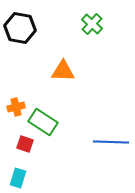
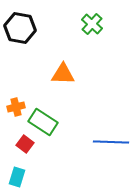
orange triangle: moved 3 px down
red square: rotated 18 degrees clockwise
cyan rectangle: moved 1 px left, 1 px up
